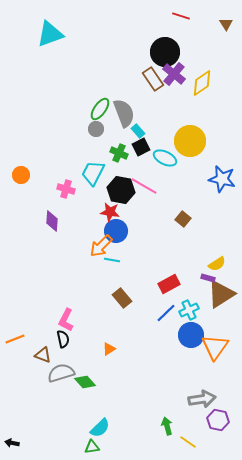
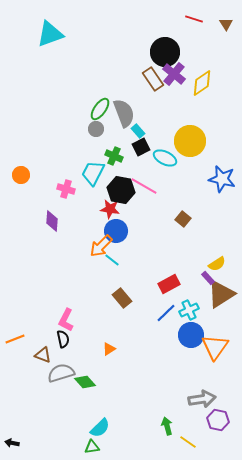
red line at (181, 16): moved 13 px right, 3 px down
green cross at (119, 153): moved 5 px left, 3 px down
red star at (110, 212): moved 3 px up
cyan line at (112, 260): rotated 28 degrees clockwise
purple rectangle at (208, 278): rotated 32 degrees clockwise
